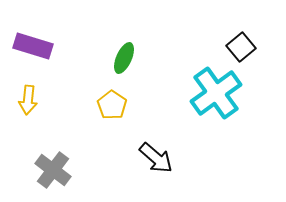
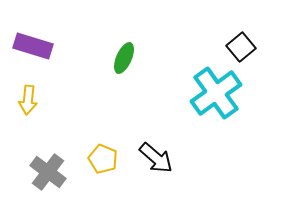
yellow pentagon: moved 9 px left, 54 px down; rotated 12 degrees counterclockwise
gray cross: moved 5 px left, 2 px down
